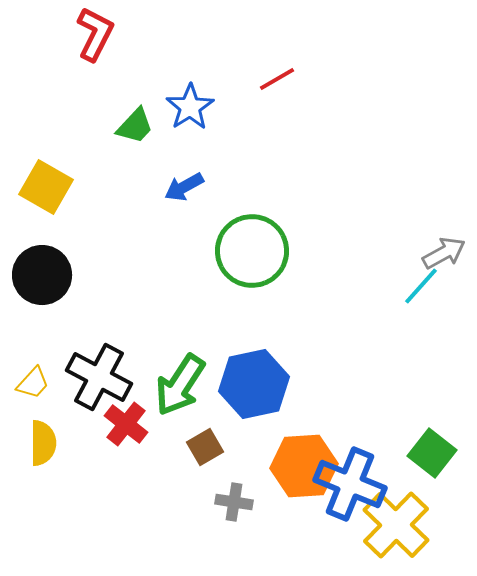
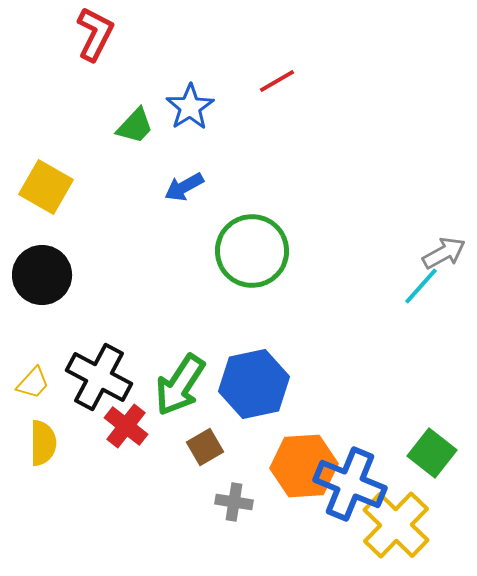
red line: moved 2 px down
red cross: moved 2 px down
